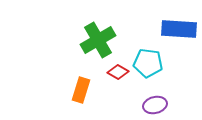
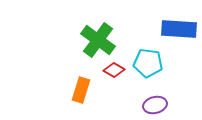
green cross: rotated 24 degrees counterclockwise
red diamond: moved 4 px left, 2 px up
